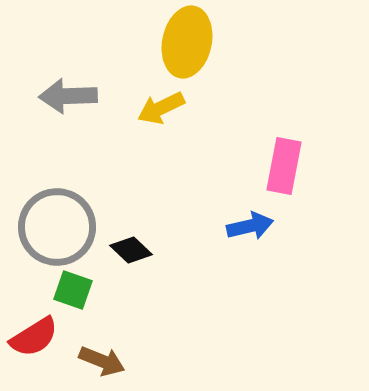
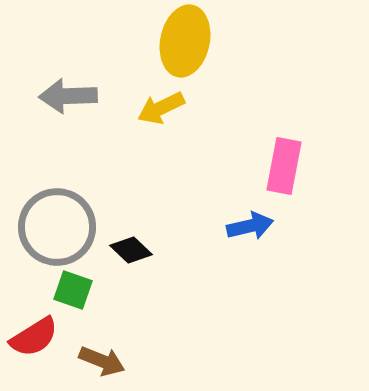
yellow ellipse: moved 2 px left, 1 px up
